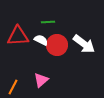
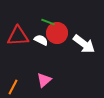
green line: rotated 24 degrees clockwise
red circle: moved 12 px up
pink triangle: moved 3 px right
